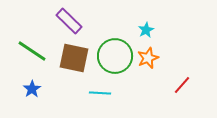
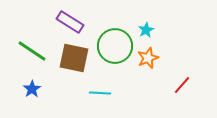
purple rectangle: moved 1 px right, 1 px down; rotated 12 degrees counterclockwise
green circle: moved 10 px up
